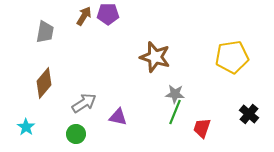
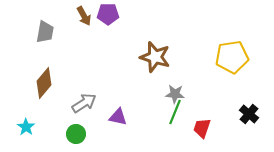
brown arrow: rotated 120 degrees clockwise
